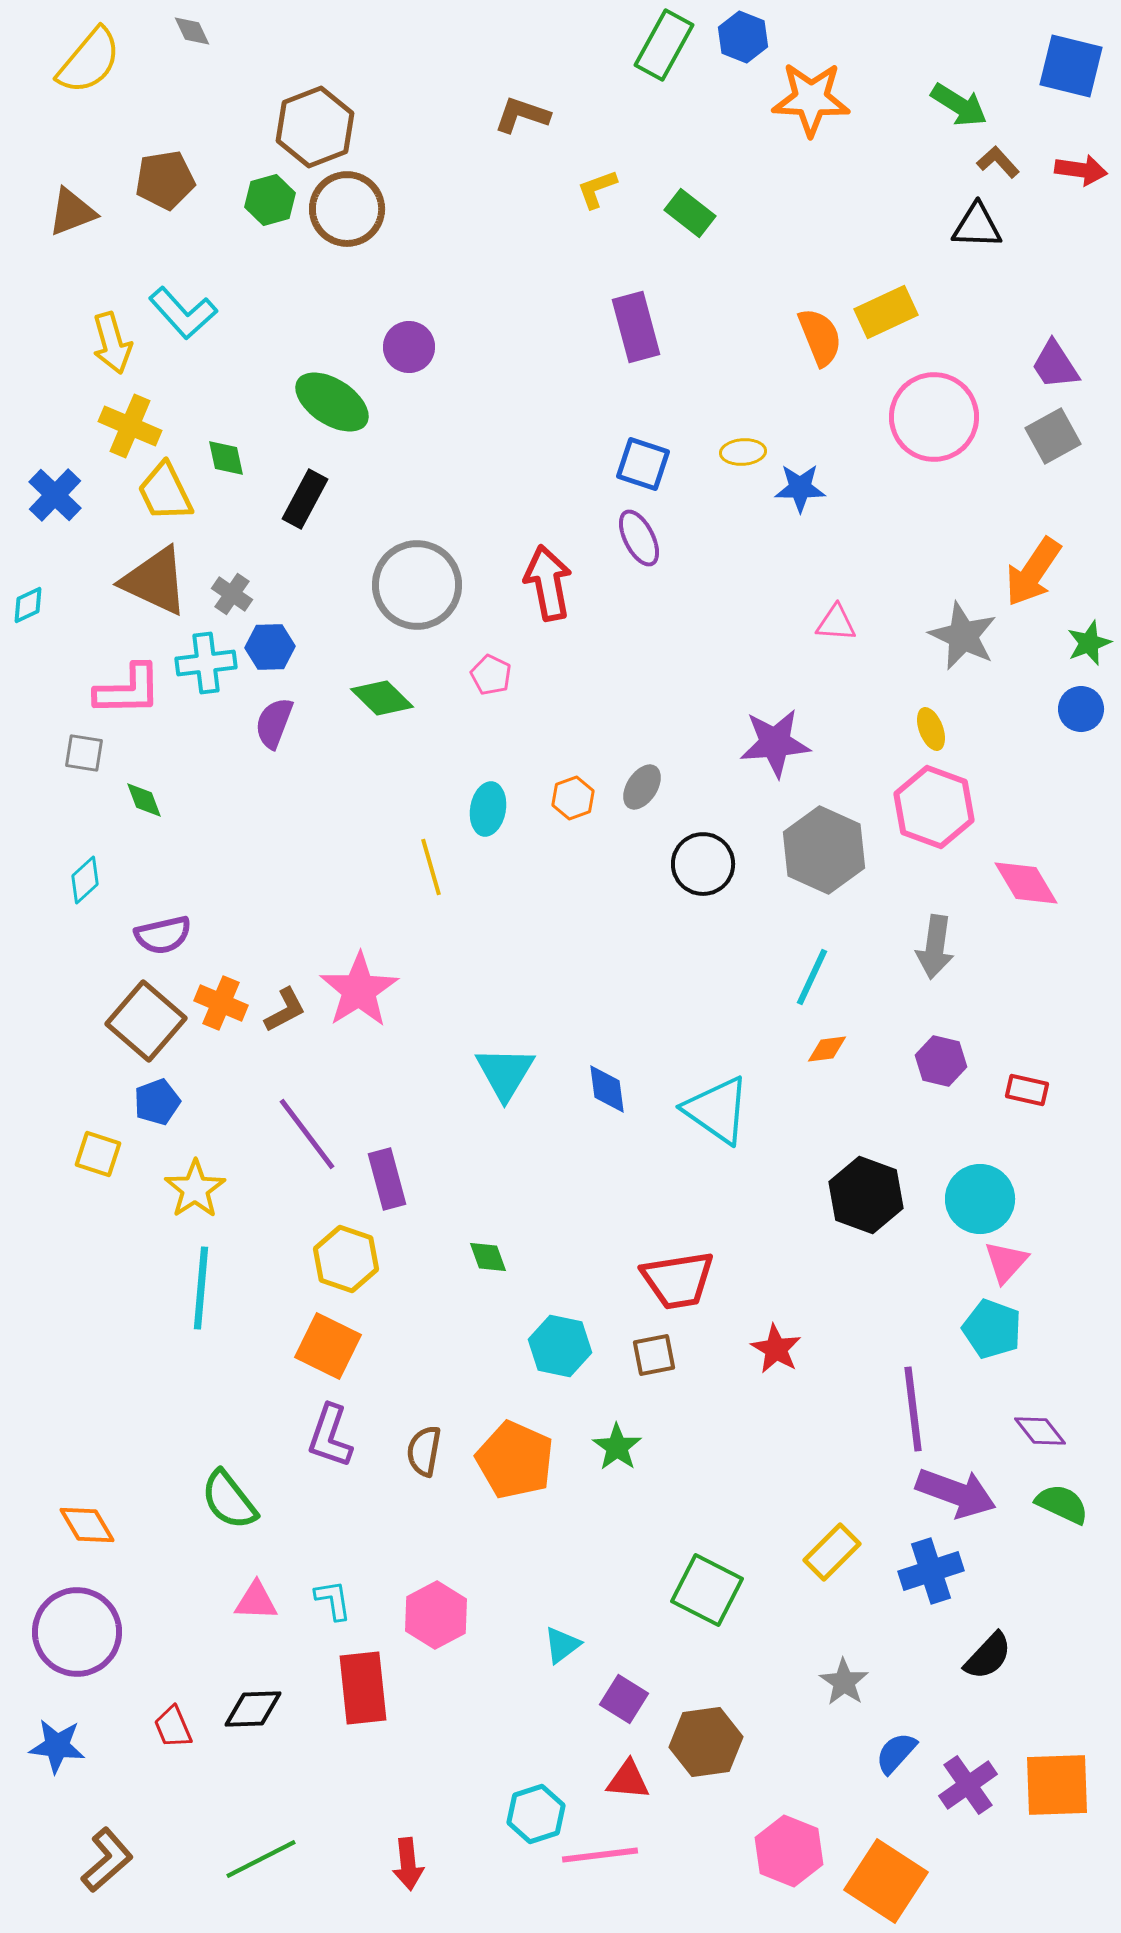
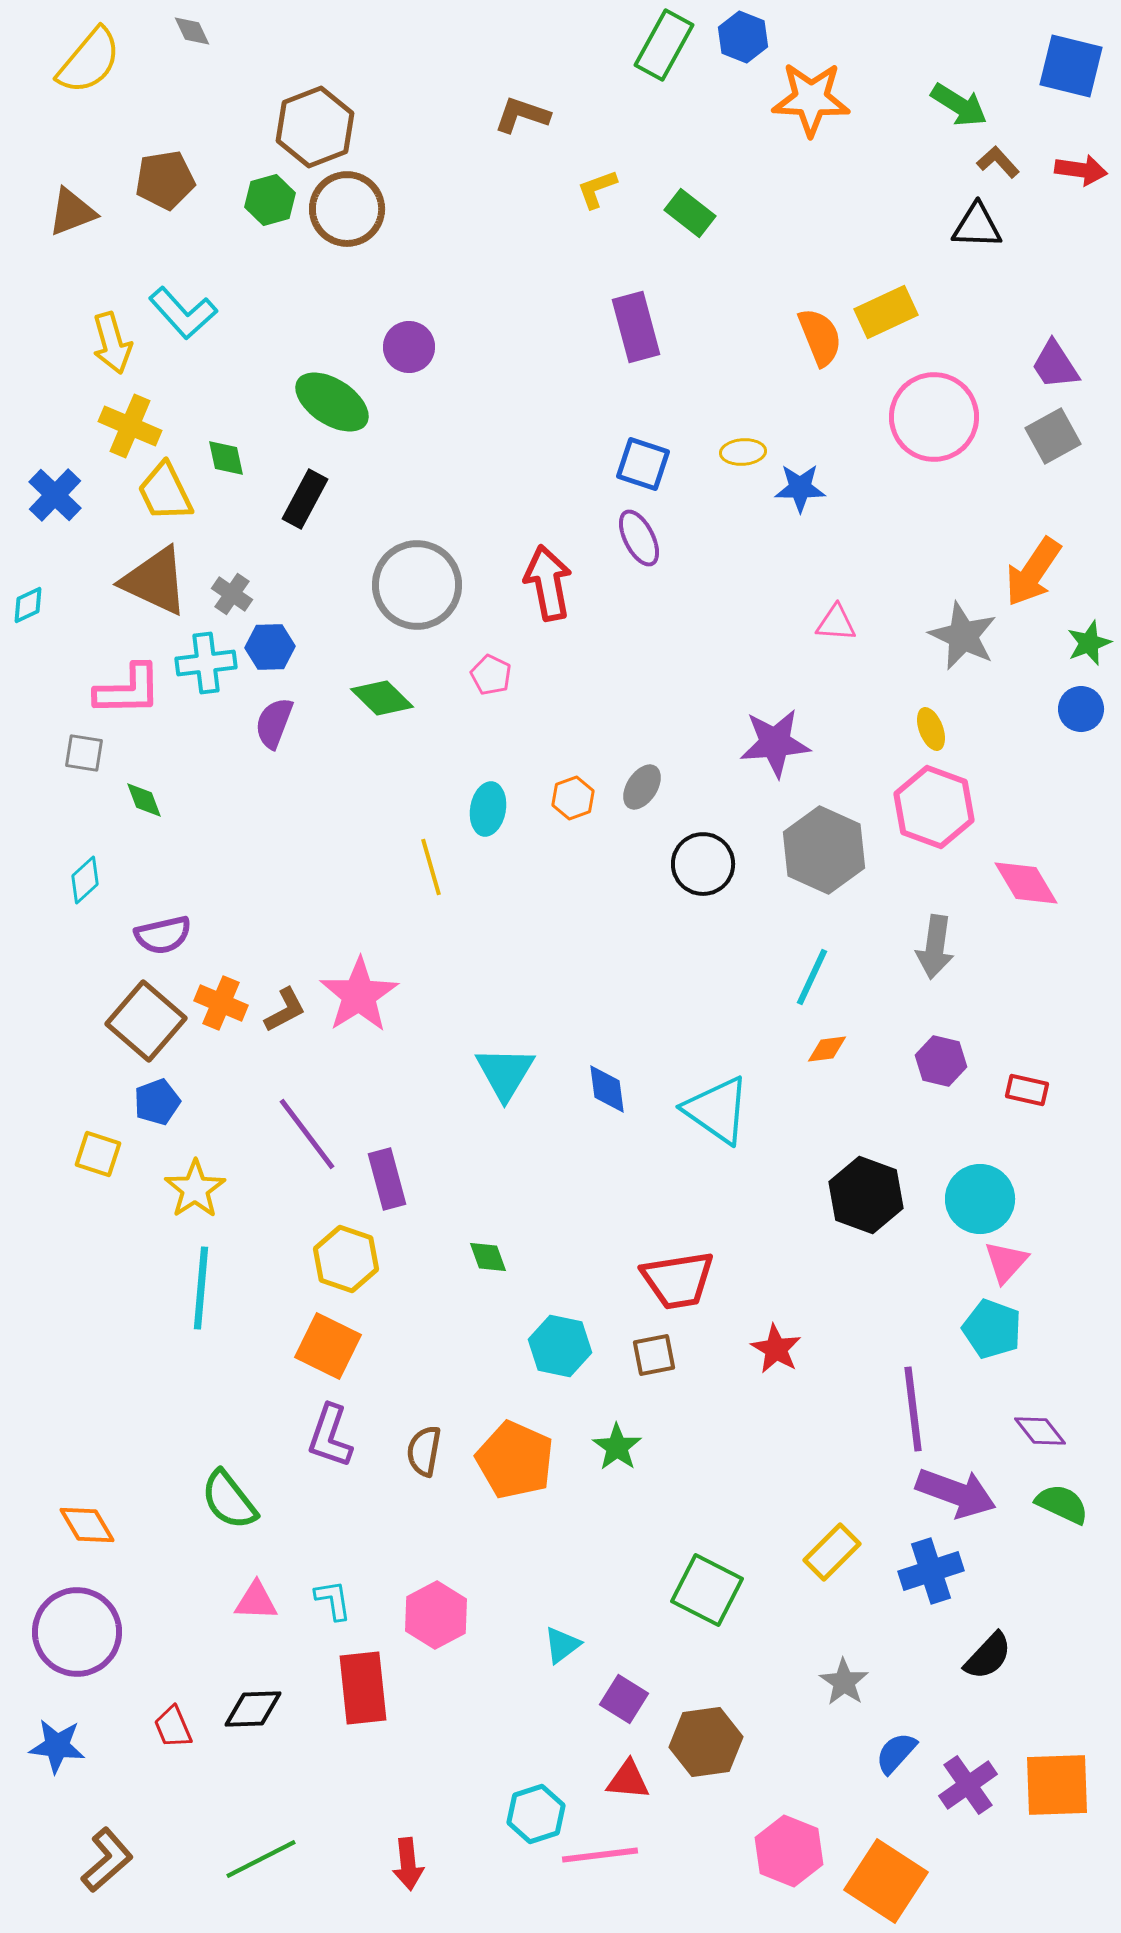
pink star at (359, 990): moved 5 px down
